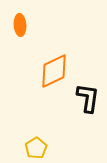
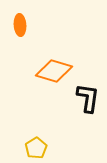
orange diamond: rotated 42 degrees clockwise
